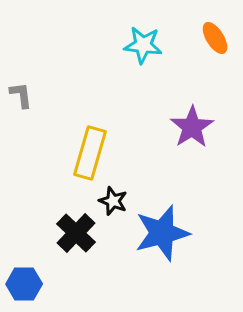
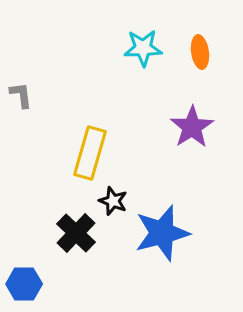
orange ellipse: moved 15 px left, 14 px down; rotated 24 degrees clockwise
cyan star: moved 3 px down; rotated 9 degrees counterclockwise
